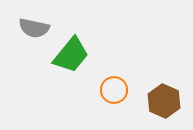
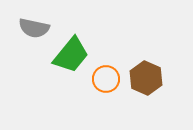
orange circle: moved 8 px left, 11 px up
brown hexagon: moved 18 px left, 23 px up
